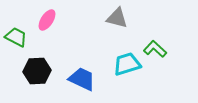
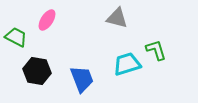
green L-shape: moved 1 px right, 1 px down; rotated 30 degrees clockwise
black hexagon: rotated 12 degrees clockwise
blue trapezoid: rotated 44 degrees clockwise
